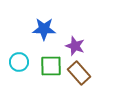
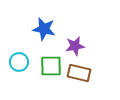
blue star: rotated 10 degrees clockwise
purple star: rotated 30 degrees counterclockwise
brown rectangle: rotated 35 degrees counterclockwise
